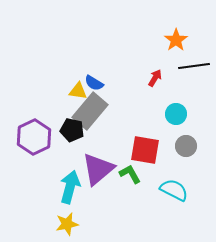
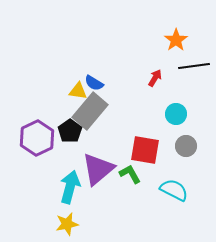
black pentagon: moved 2 px left, 1 px down; rotated 25 degrees clockwise
purple hexagon: moved 3 px right, 1 px down
